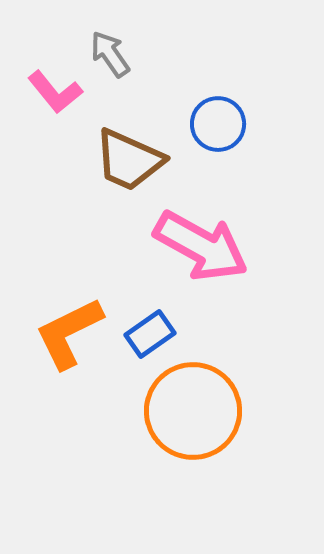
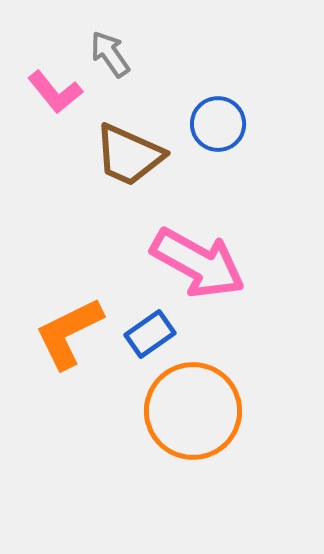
brown trapezoid: moved 5 px up
pink arrow: moved 3 px left, 17 px down
